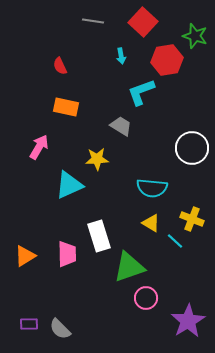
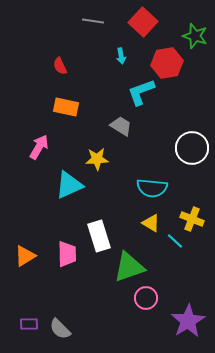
red hexagon: moved 3 px down
